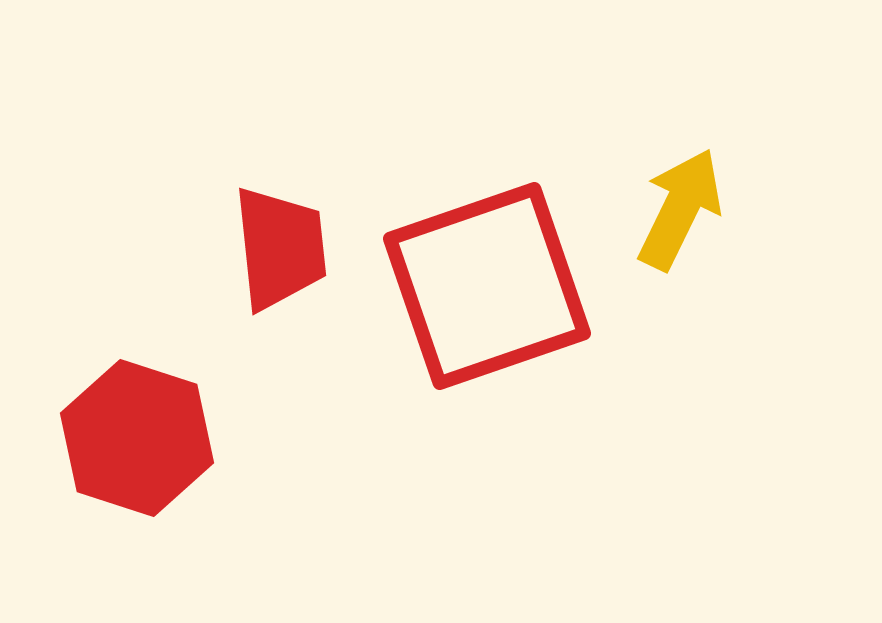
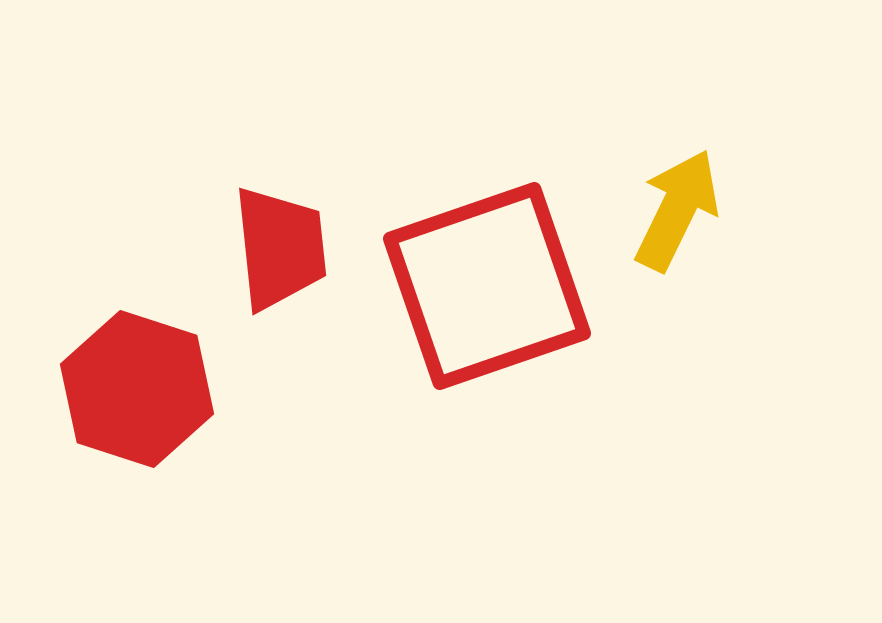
yellow arrow: moved 3 px left, 1 px down
red hexagon: moved 49 px up
